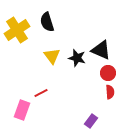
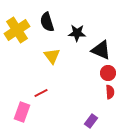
black star: moved 25 px up; rotated 12 degrees counterclockwise
pink rectangle: moved 2 px down
